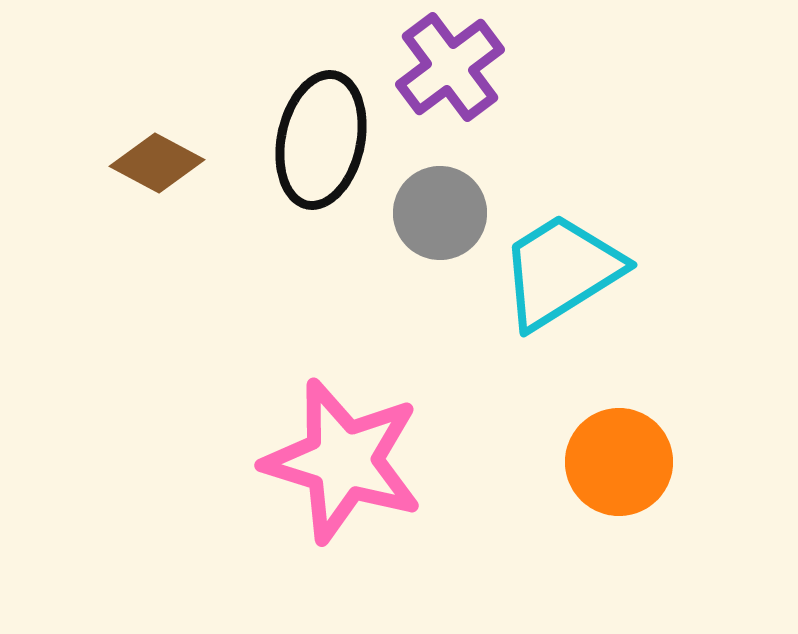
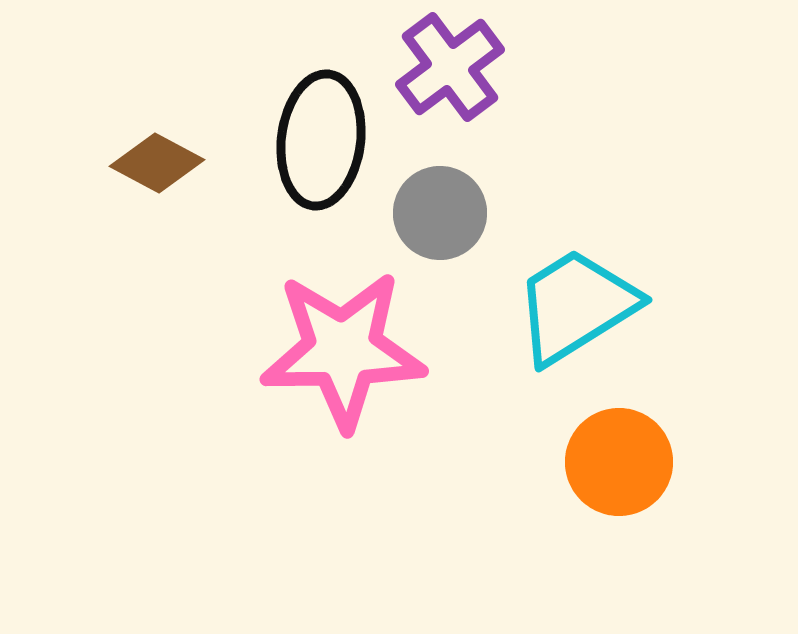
black ellipse: rotated 5 degrees counterclockwise
cyan trapezoid: moved 15 px right, 35 px down
pink star: moved 111 px up; rotated 18 degrees counterclockwise
